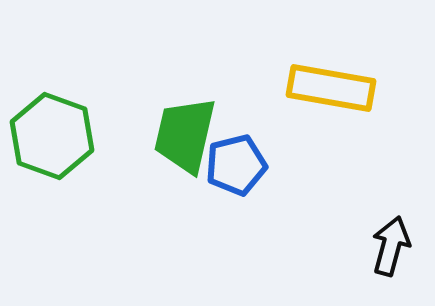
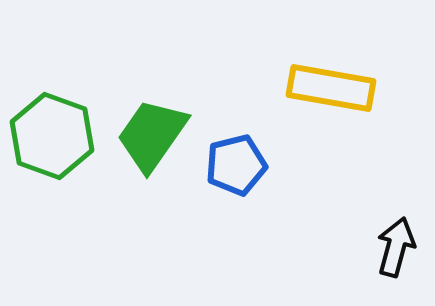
green trapezoid: moved 33 px left; rotated 22 degrees clockwise
black arrow: moved 5 px right, 1 px down
